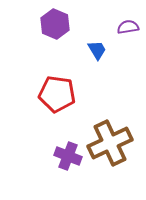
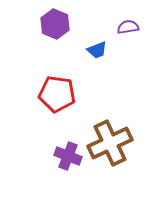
blue trapezoid: rotated 100 degrees clockwise
